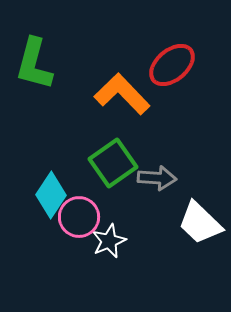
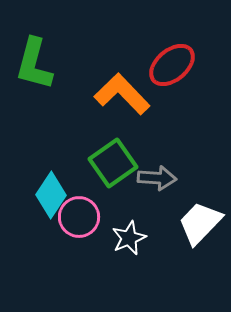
white trapezoid: rotated 90 degrees clockwise
white star: moved 20 px right, 3 px up
